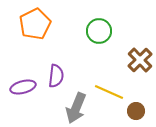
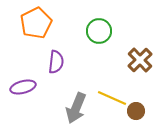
orange pentagon: moved 1 px right, 1 px up
purple semicircle: moved 14 px up
yellow line: moved 3 px right, 6 px down
